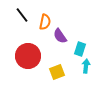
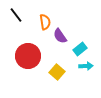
black line: moved 6 px left
orange semicircle: rotated 21 degrees counterclockwise
cyan rectangle: rotated 32 degrees clockwise
cyan arrow: rotated 80 degrees clockwise
yellow square: rotated 28 degrees counterclockwise
